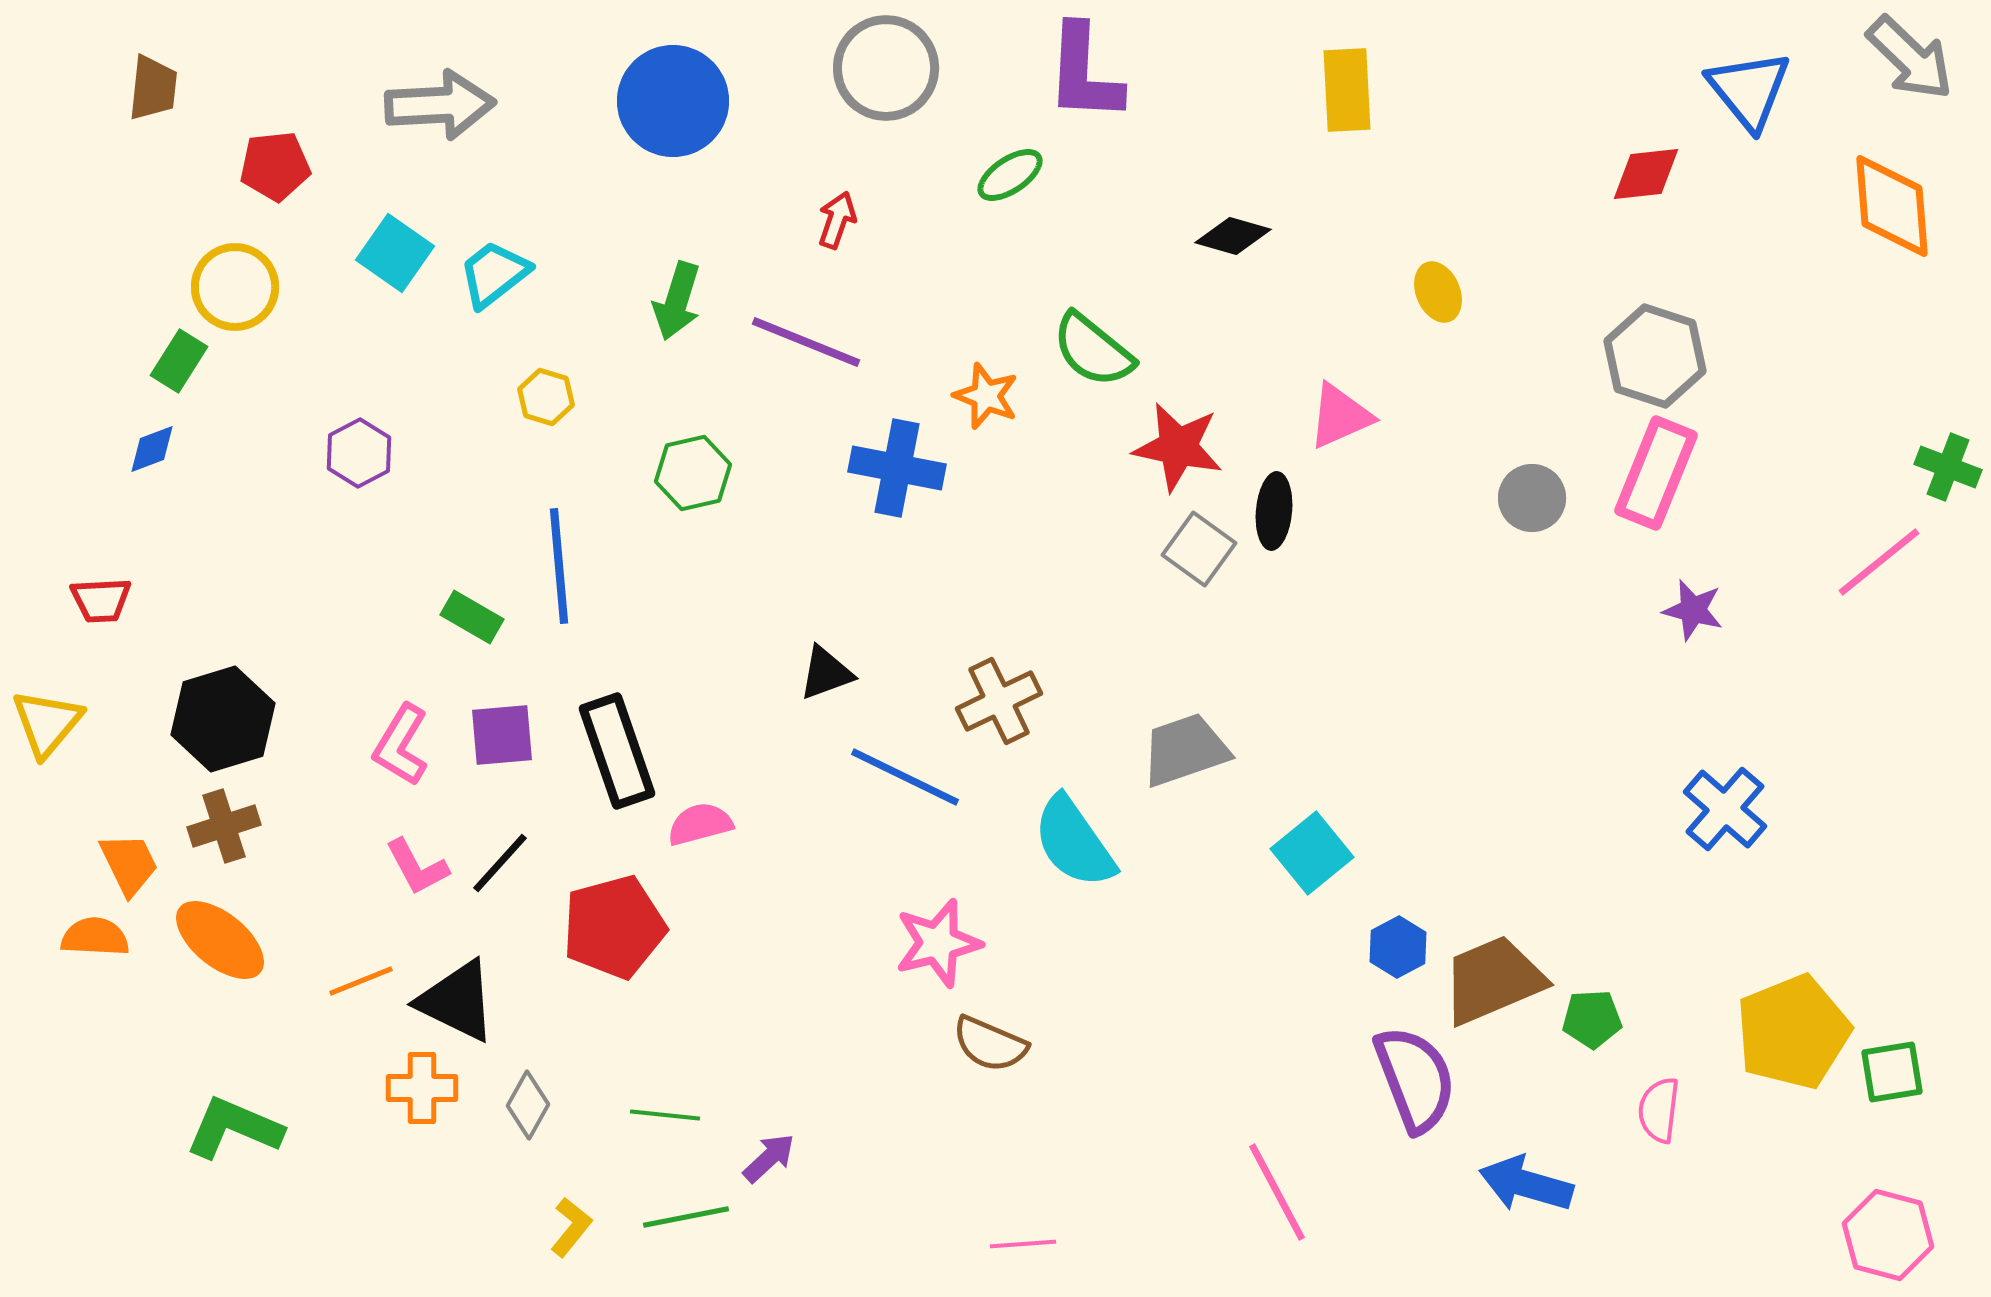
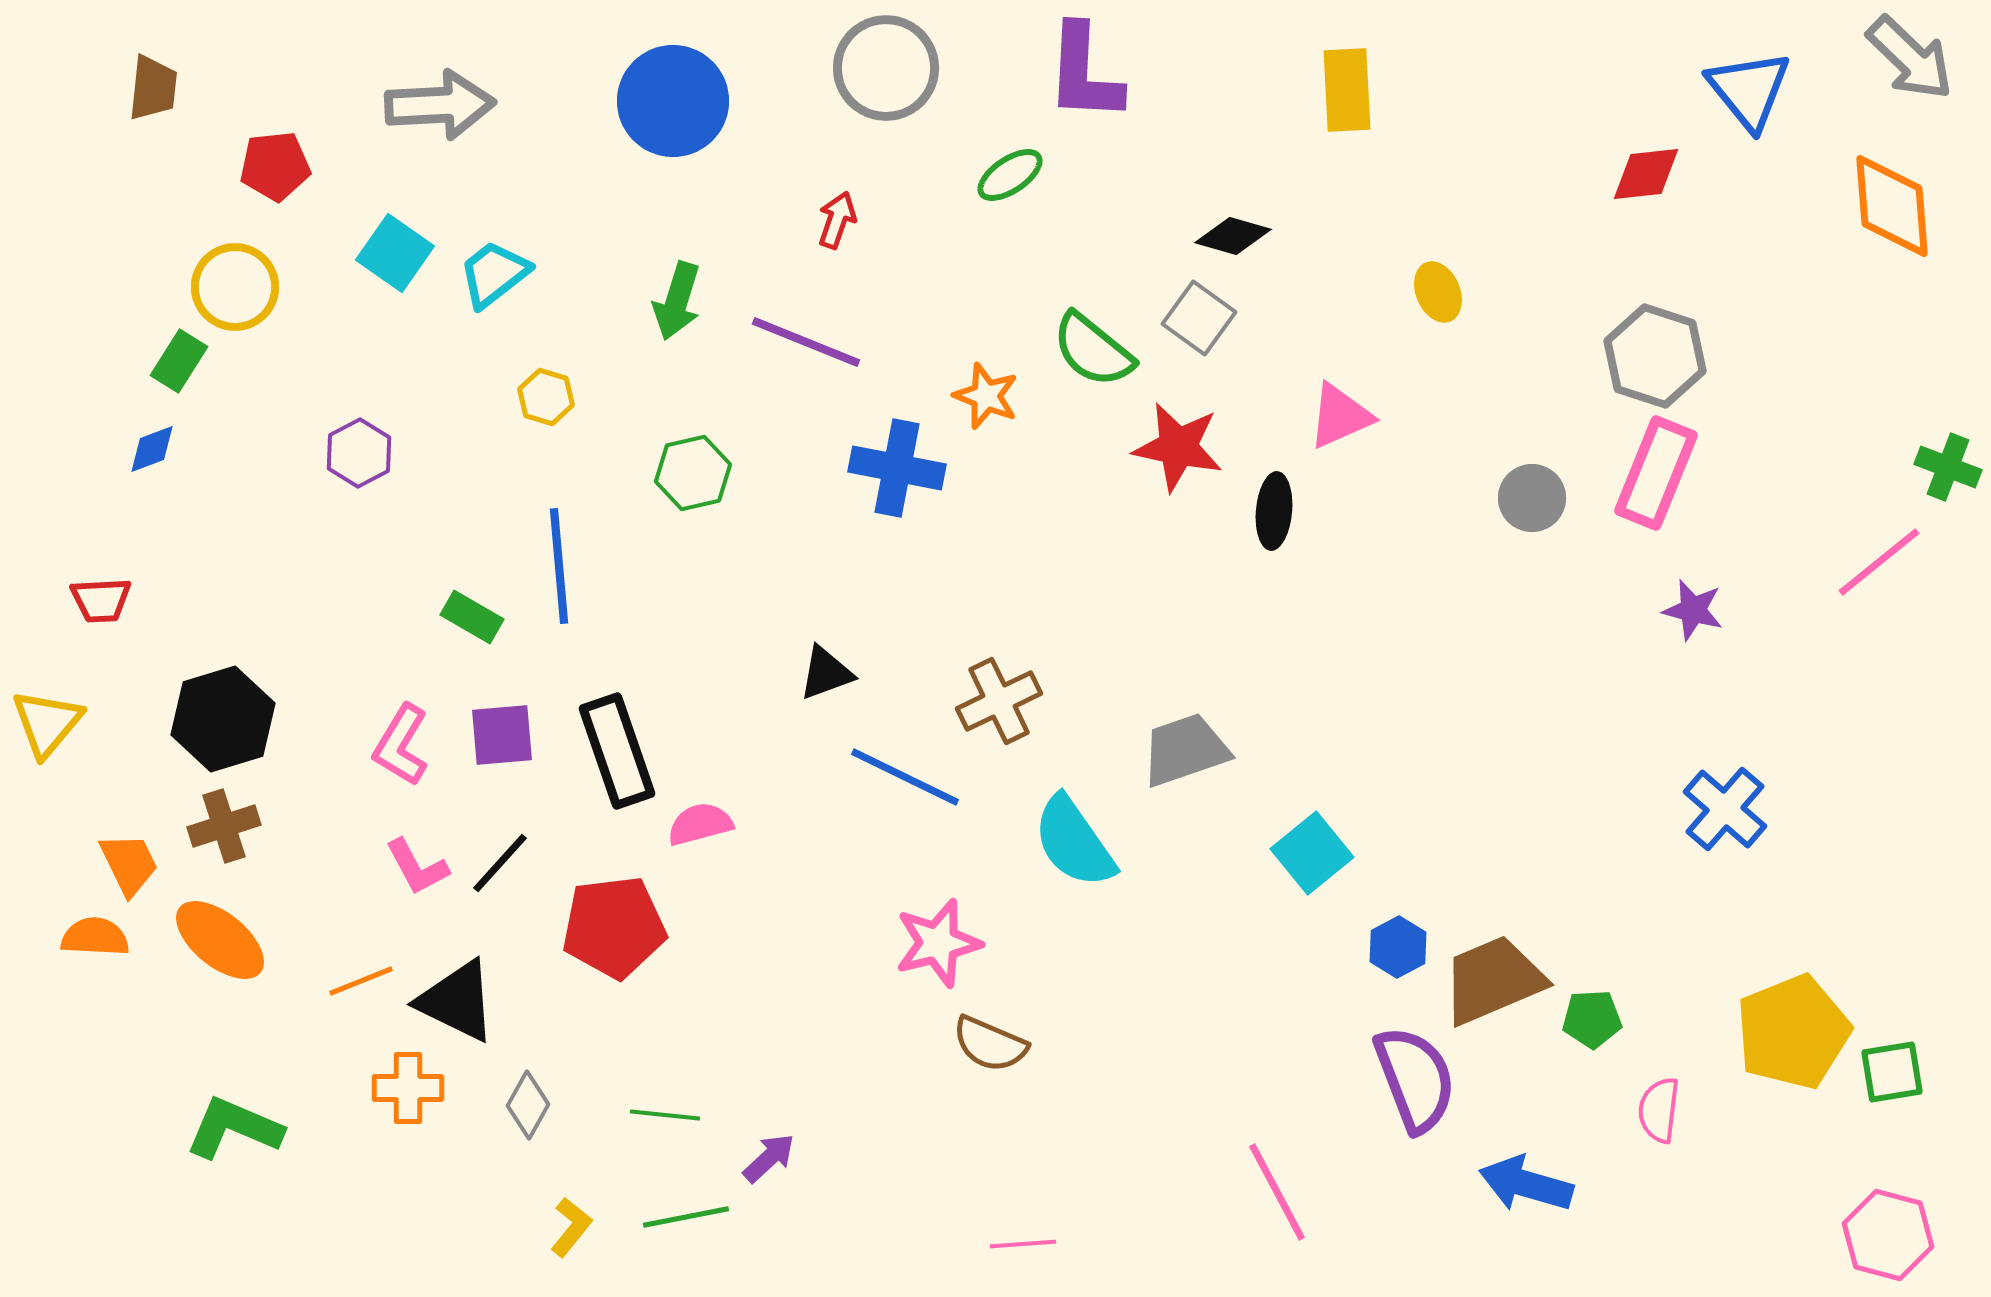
gray square at (1199, 549): moved 231 px up
red pentagon at (614, 927): rotated 8 degrees clockwise
orange cross at (422, 1088): moved 14 px left
